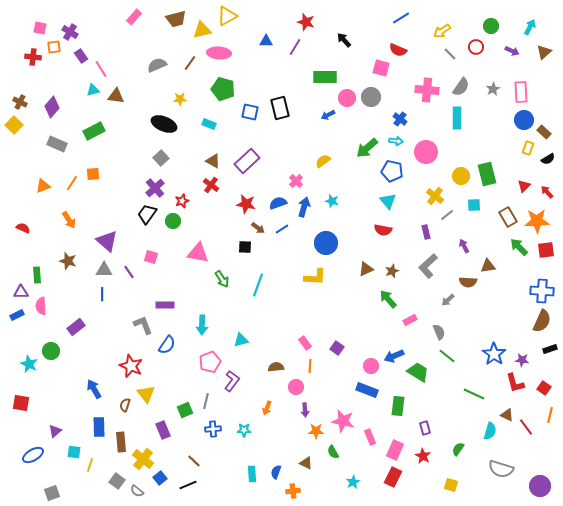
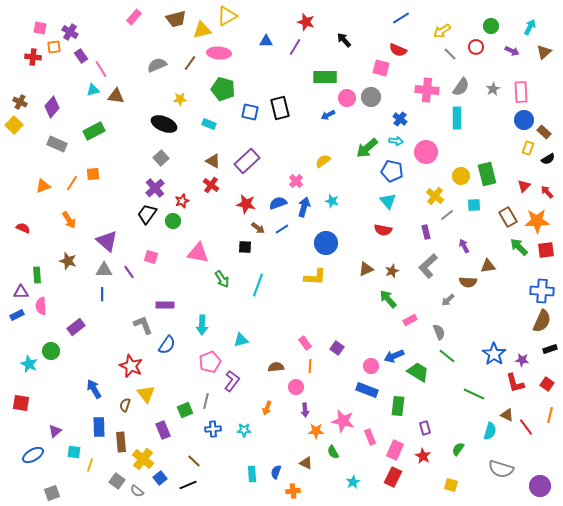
red square at (544, 388): moved 3 px right, 4 px up
